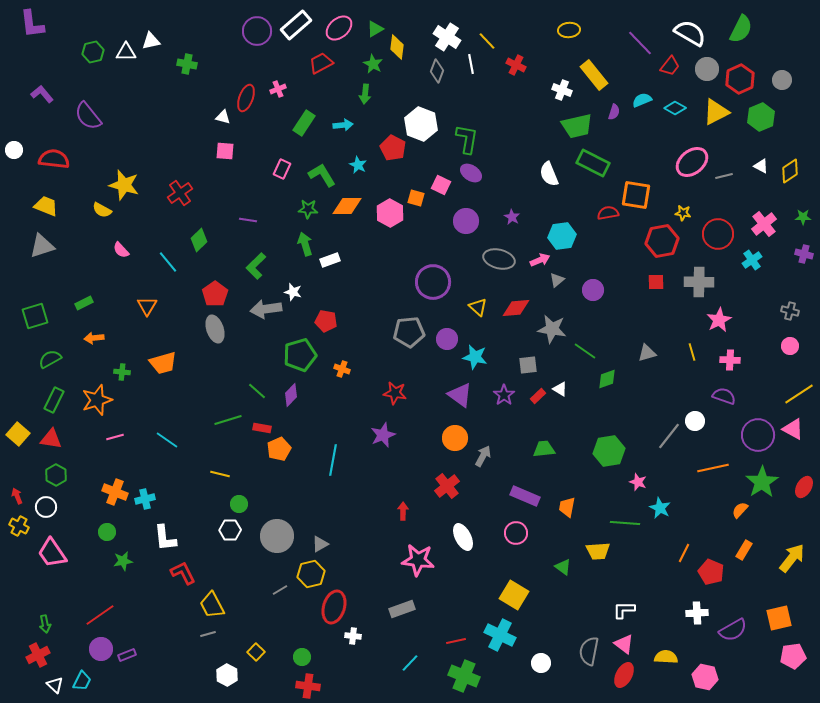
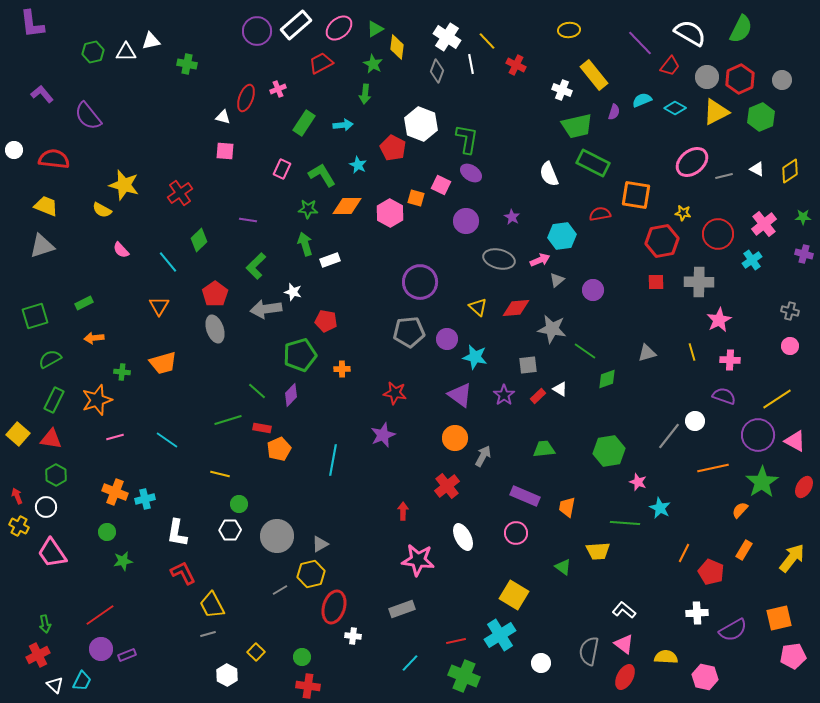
gray circle at (707, 69): moved 8 px down
white triangle at (761, 166): moved 4 px left, 3 px down
red semicircle at (608, 213): moved 8 px left, 1 px down
purple circle at (433, 282): moved 13 px left
orange triangle at (147, 306): moved 12 px right
orange cross at (342, 369): rotated 21 degrees counterclockwise
yellow line at (799, 394): moved 22 px left, 5 px down
pink triangle at (793, 429): moved 2 px right, 12 px down
white L-shape at (165, 538): moved 12 px right, 5 px up; rotated 16 degrees clockwise
white L-shape at (624, 610): rotated 40 degrees clockwise
cyan cross at (500, 635): rotated 32 degrees clockwise
red ellipse at (624, 675): moved 1 px right, 2 px down
